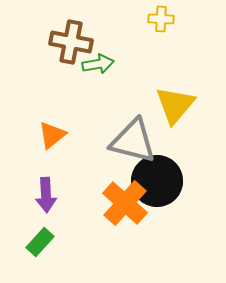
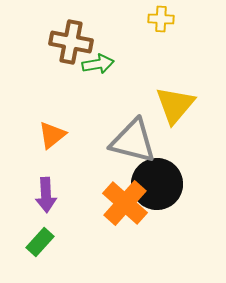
black circle: moved 3 px down
